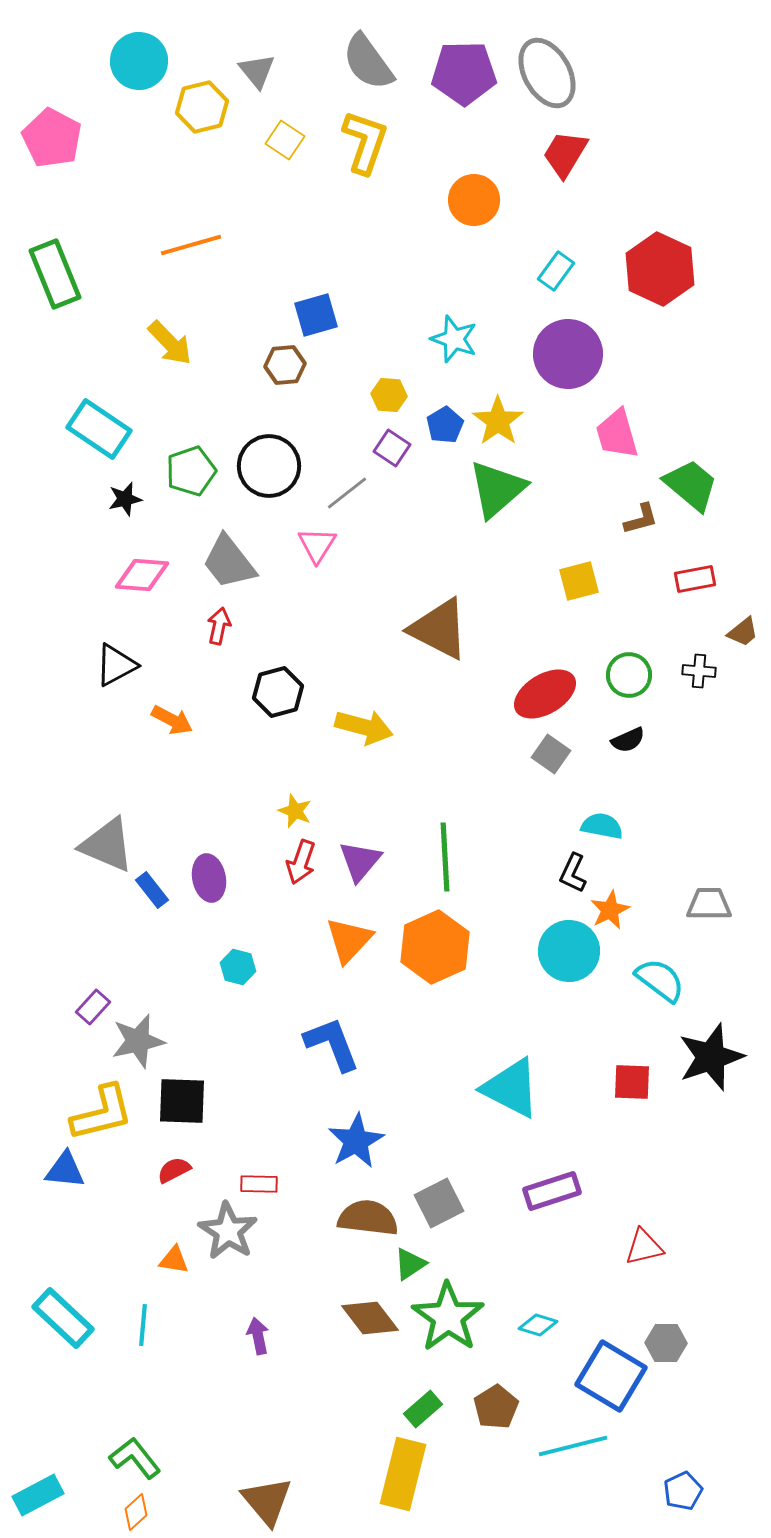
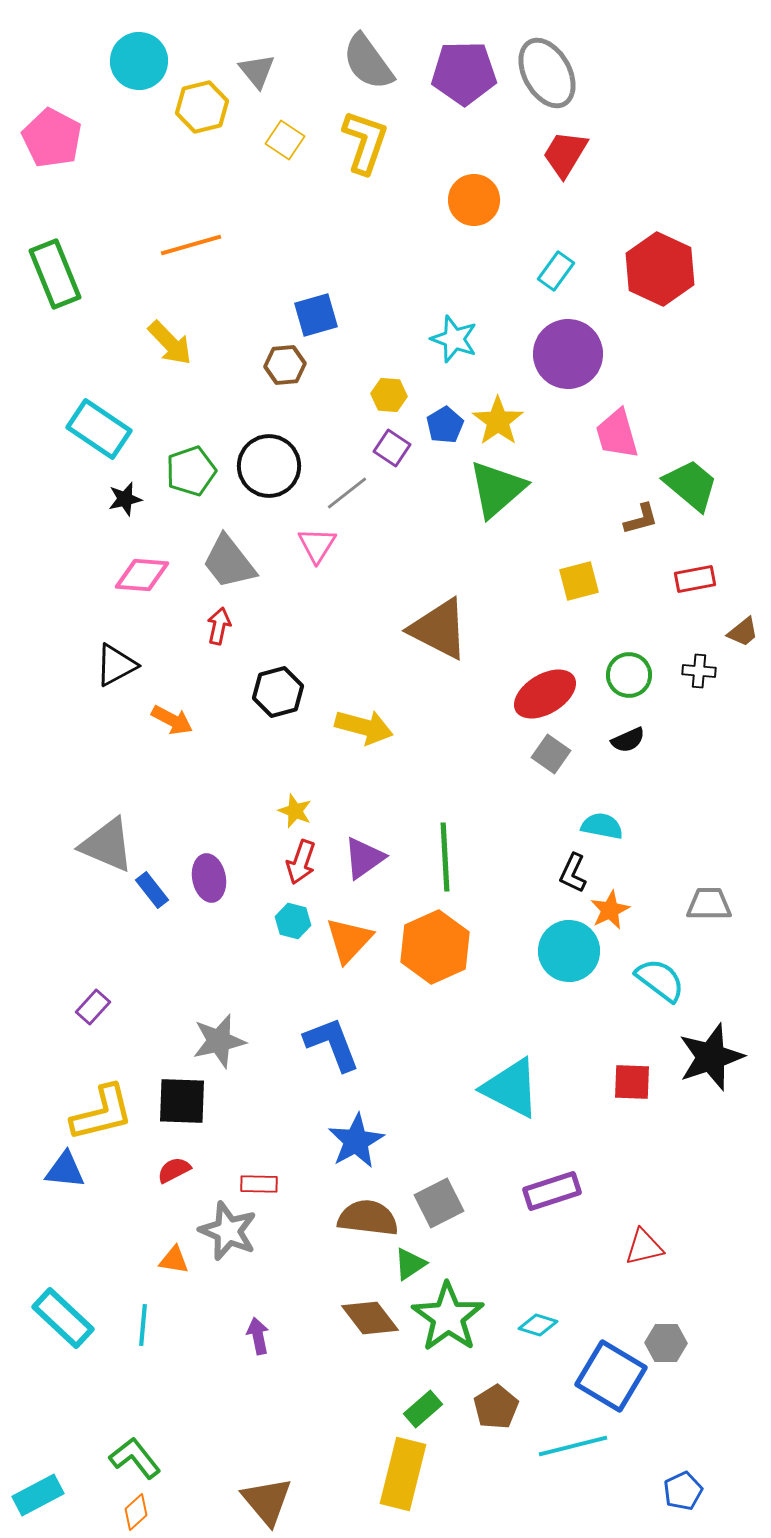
purple triangle at (360, 861): moved 4 px right, 3 px up; rotated 15 degrees clockwise
cyan hexagon at (238, 967): moved 55 px right, 46 px up
gray star at (138, 1041): moved 81 px right
gray star at (228, 1231): rotated 10 degrees counterclockwise
